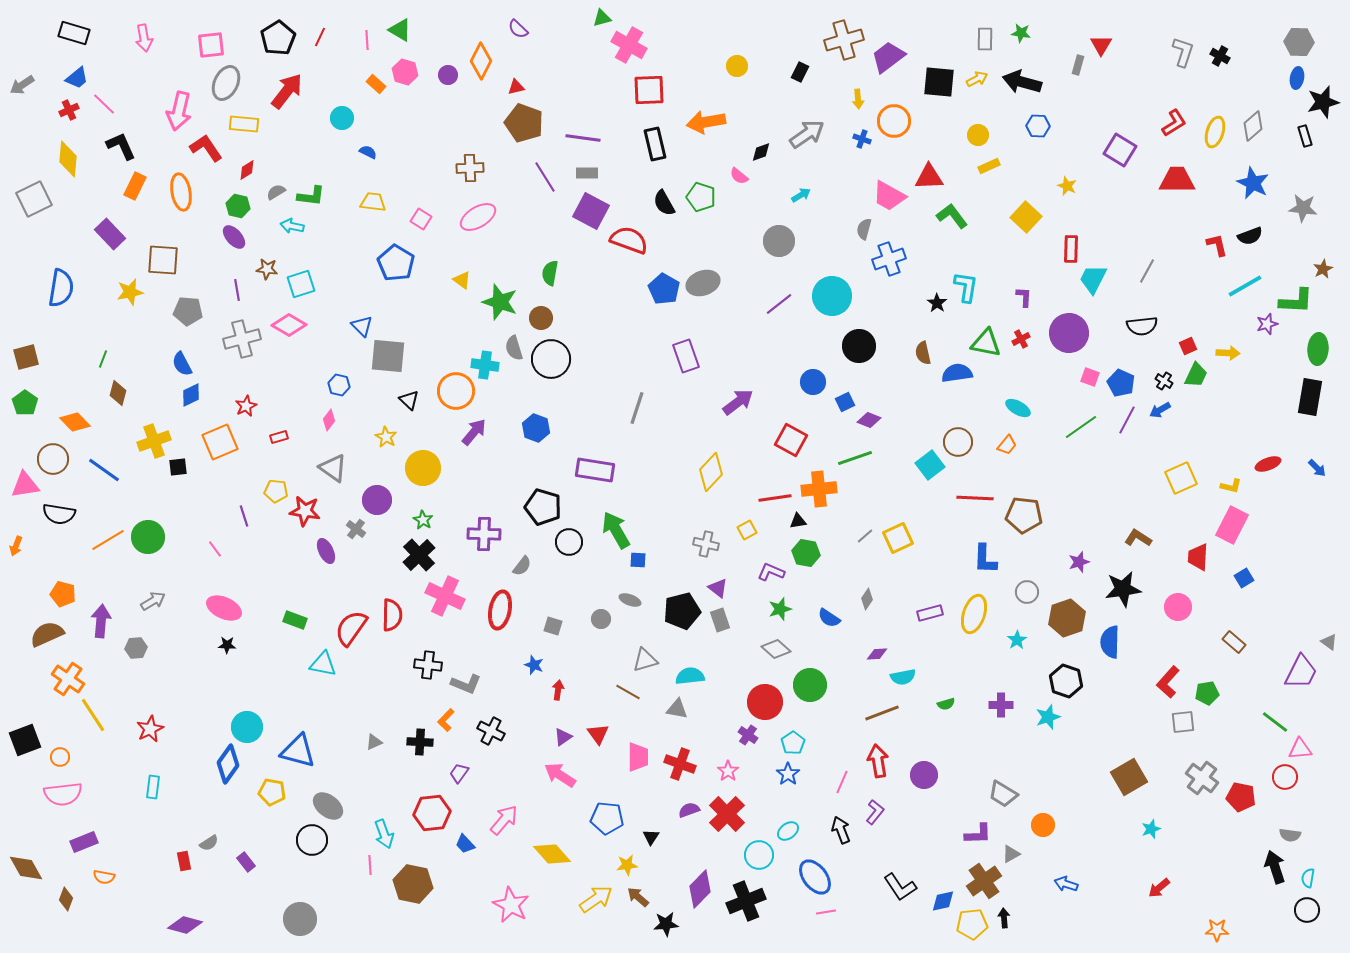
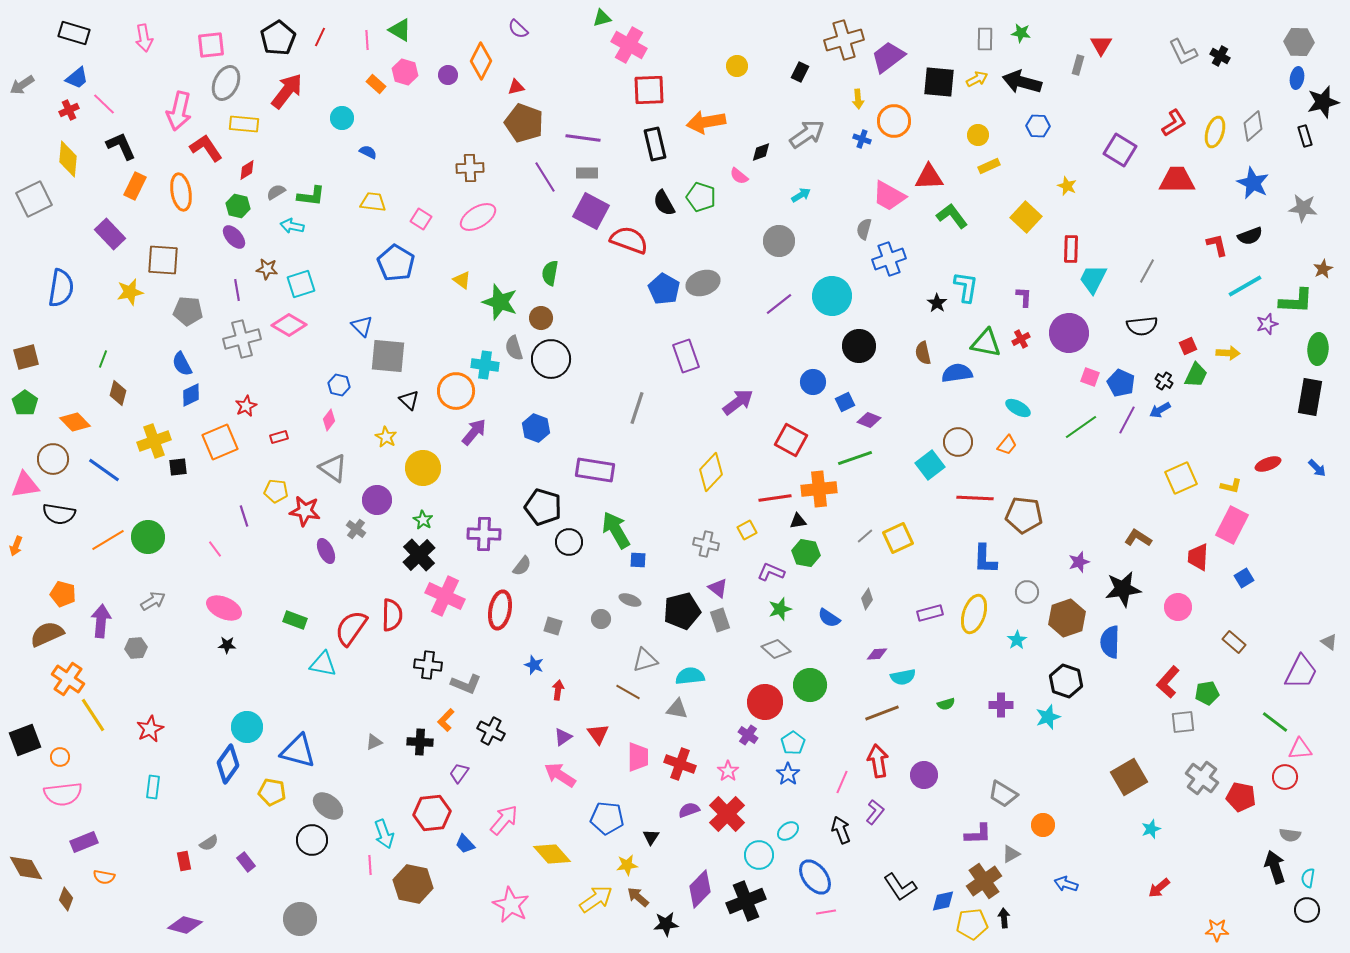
gray L-shape at (1183, 52): rotated 136 degrees clockwise
